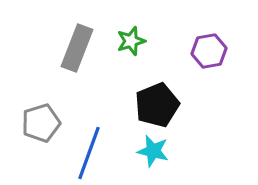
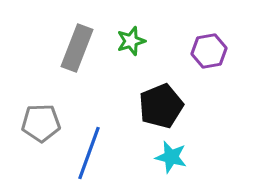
black pentagon: moved 4 px right, 1 px down
gray pentagon: rotated 15 degrees clockwise
cyan star: moved 18 px right, 6 px down
